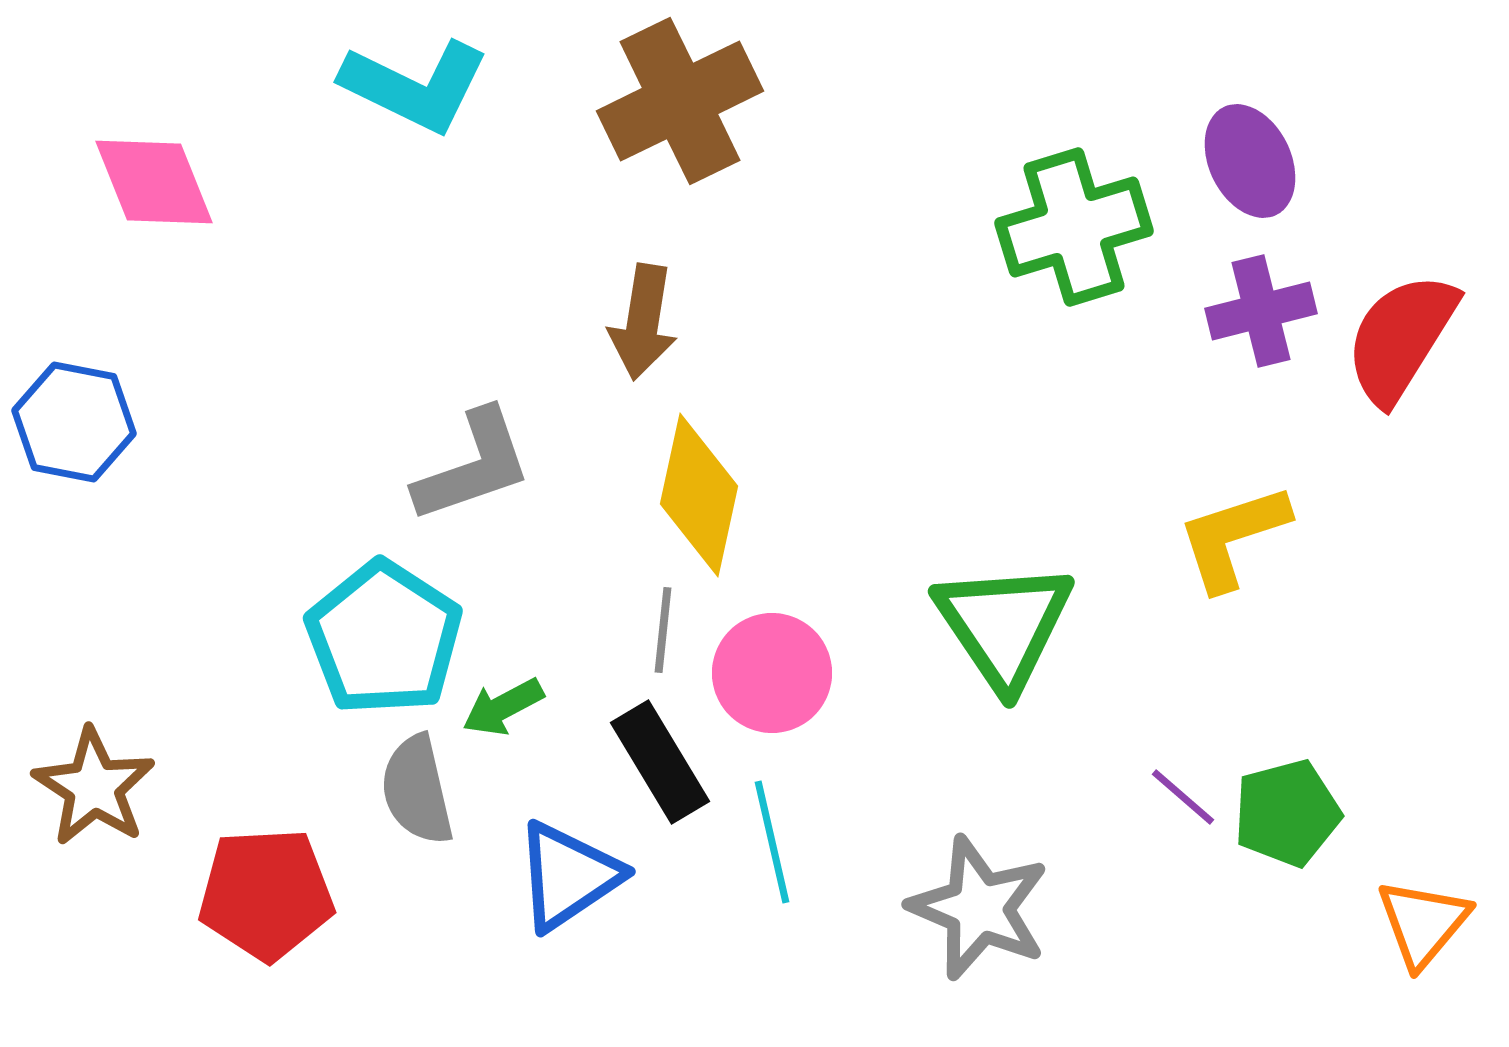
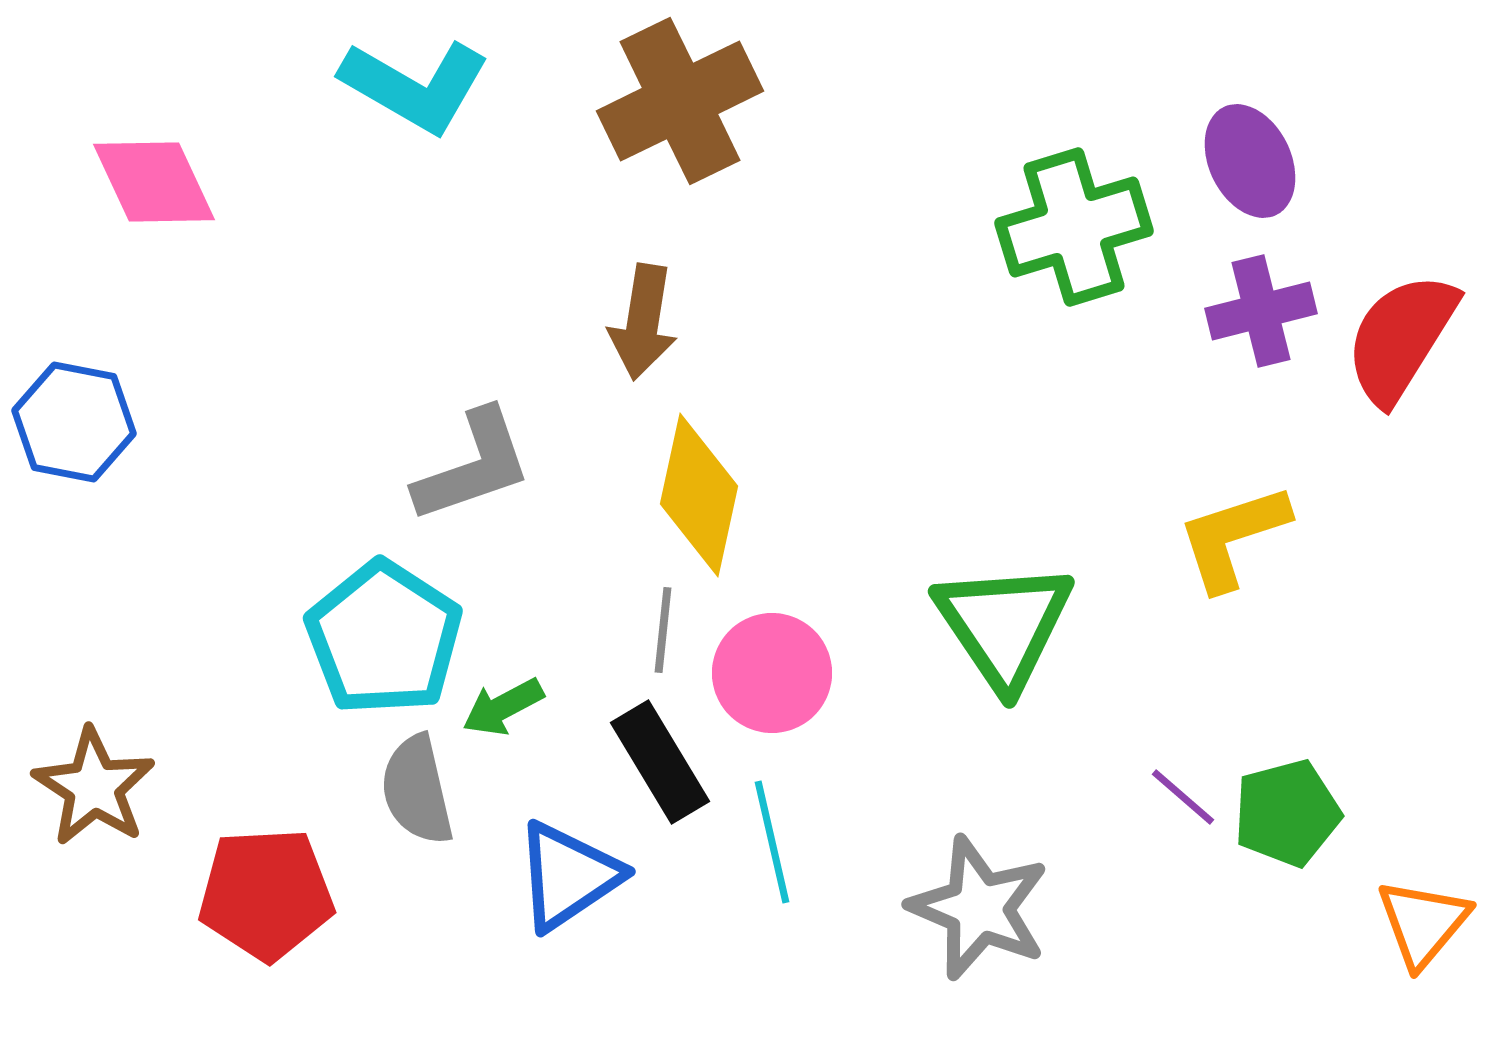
cyan L-shape: rotated 4 degrees clockwise
pink diamond: rotated 3 degrees counterclockwise
